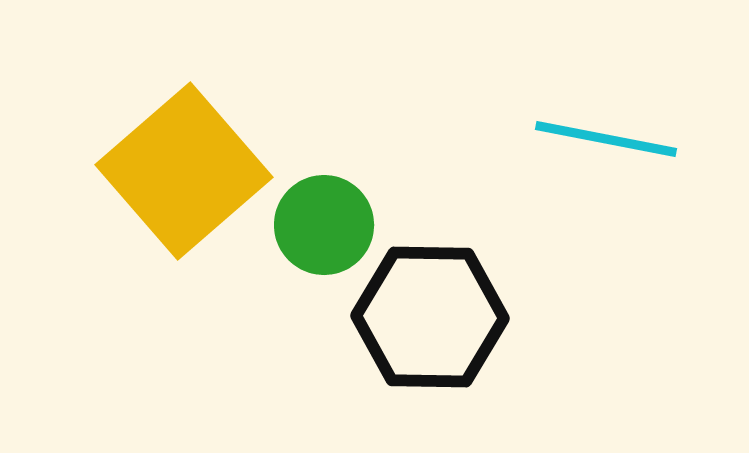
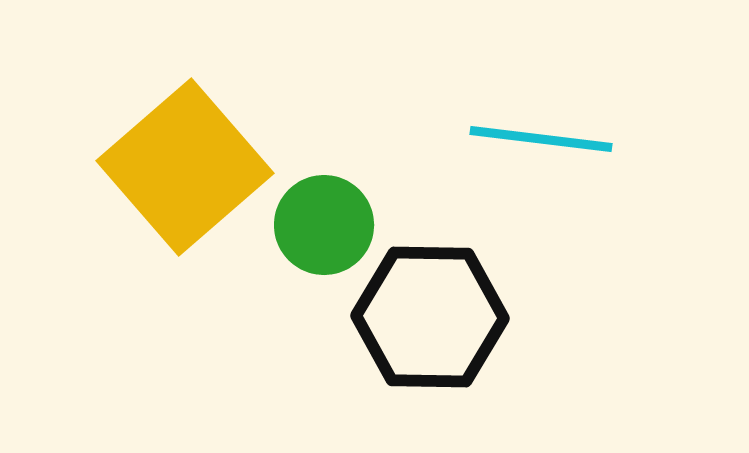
cyan line: moved 65 px left; rotated 4 degrees counterclockwise
yellow square: moved 1 px right, 4 px up
